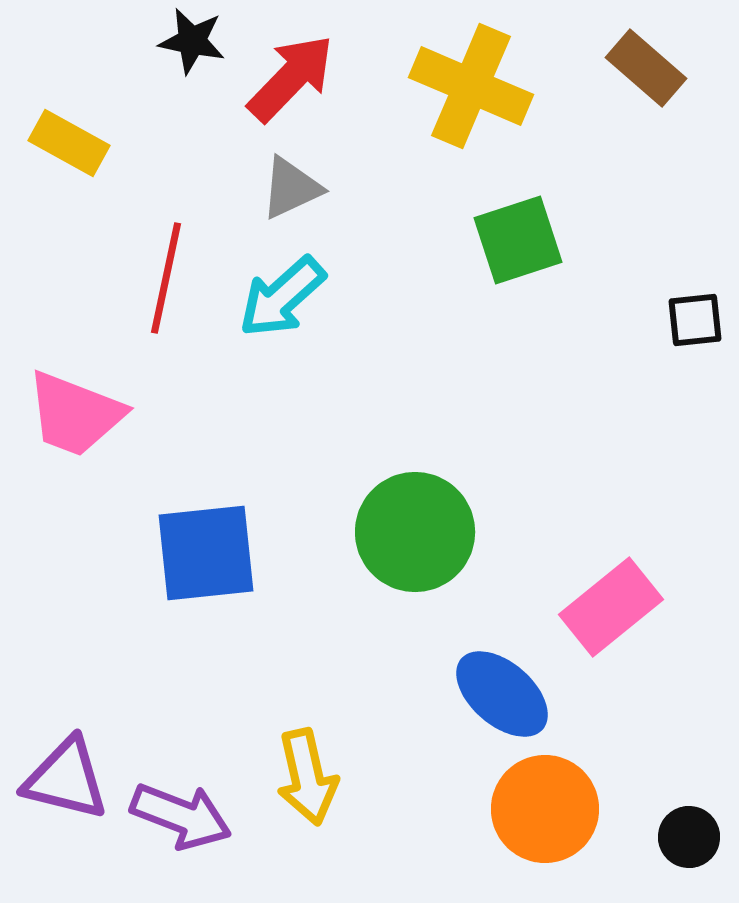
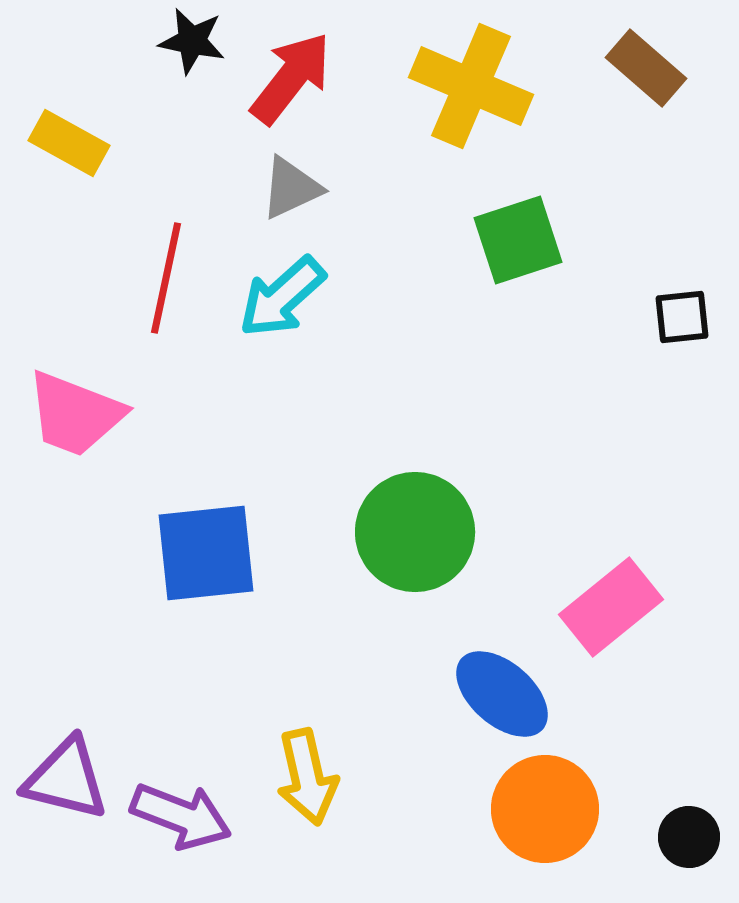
red arrow: rotated 6 degrees counterclockwise
black square: moved 13 px left, 3 px up
